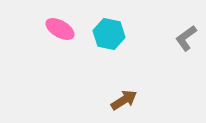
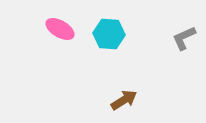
cyan hexagon: rotated 8 degrees counterclockwise
gray L-shape: moved 2 px left; rotated 12 degrees clockwise
